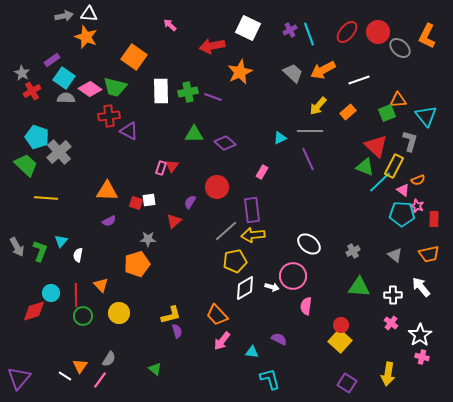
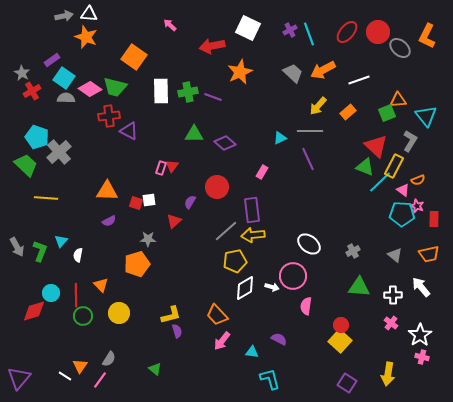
gray L-shape at (410, 141): rotated 15 degrees clockwise
